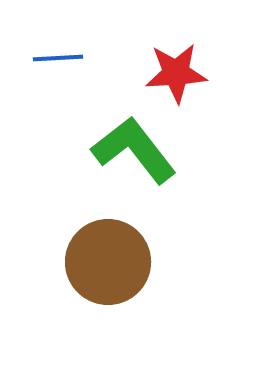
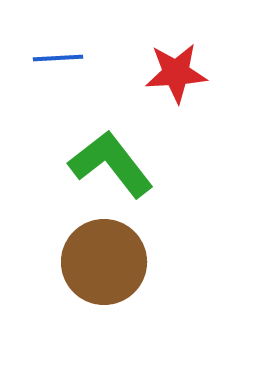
green L-shape: moved 23 px left, 14 px down
brown circle: moved 4 px left
